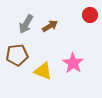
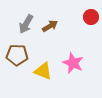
red circle: moved 1 px right, 2 px down
brown pentagon: rotated 10 degrees clockwise
pink star: rotated 10 degrees counterclockwise
